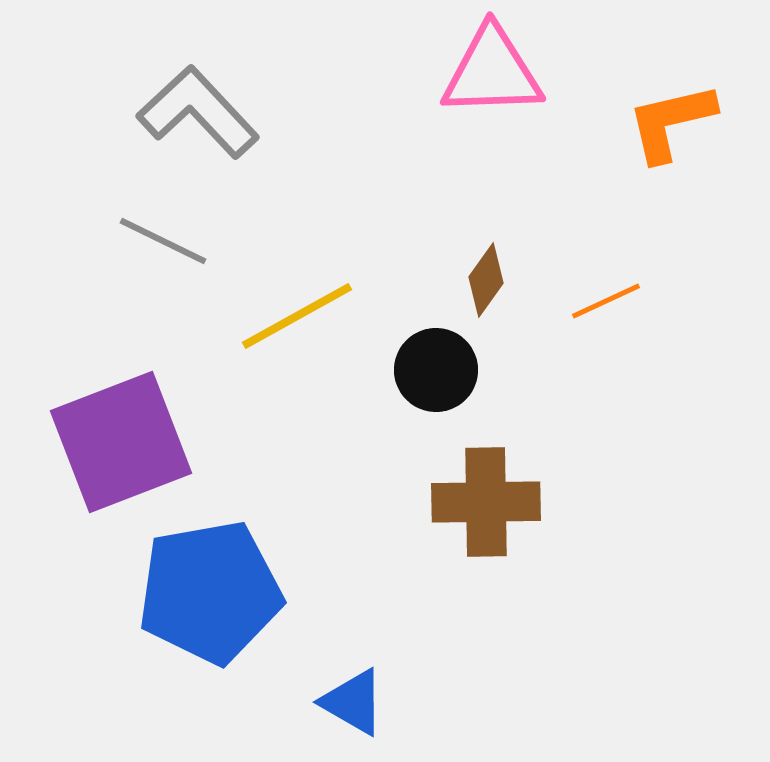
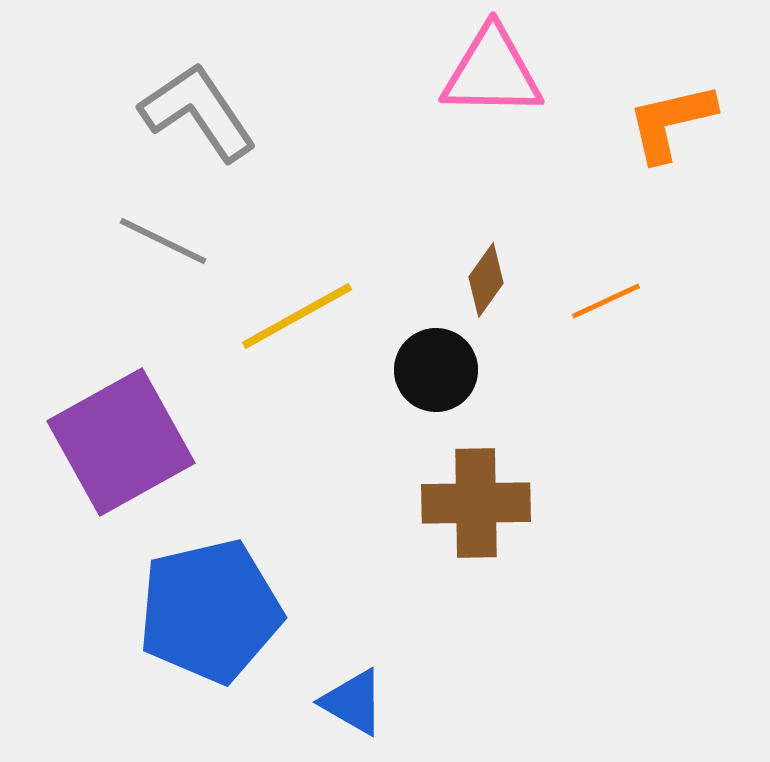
pink triangle: rotated 3 degrees clockwise
gray L-shape: rotated 9 degrees clockwise
purple square: rotated 8 degrees counterclockwise
brown cross: moved 10 px left, 1 px down
blue pentagon: moved 19 px down; rotated 3 degrees counterclockwise
